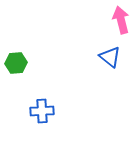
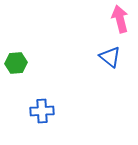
pink arrow: moved 1 px left, 1 px up
